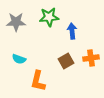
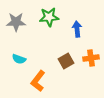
blue arrow: moved 5 px right, 2 px up
orange L-shape: rotated 25 degrees clockwise
